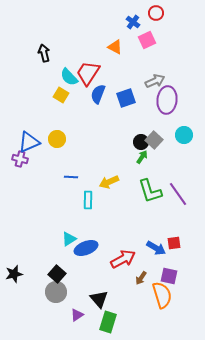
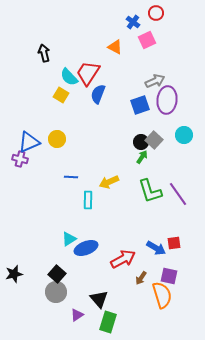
blue square: moved 14 px right, 7 px down
